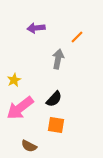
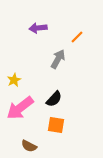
purple arrow: moved 2 px right
gray arrow: rotated 18 degrees clockwise
